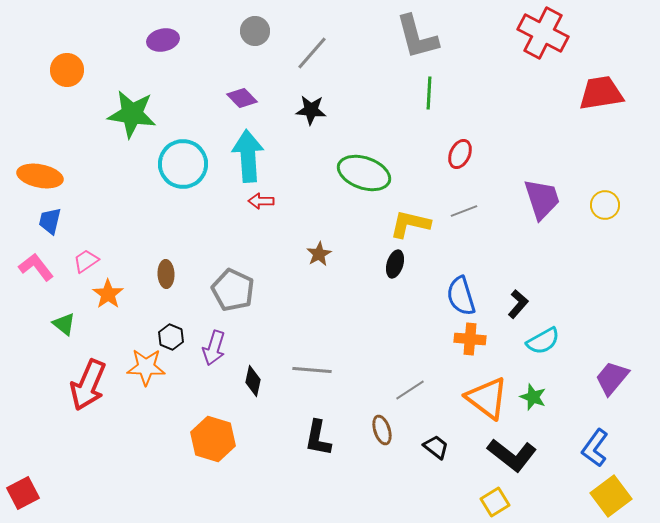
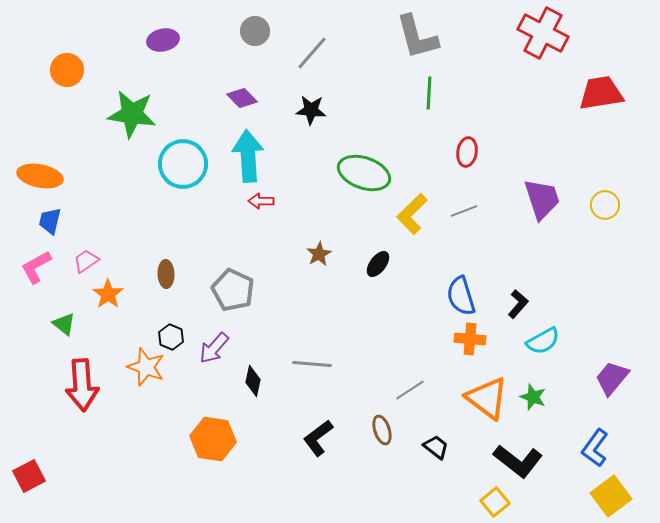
red ellipse at (460, 154): moved 7 px right, 2 px up; rotated 16 degrees counterclockwise
yellow L-shape at (410, 224): moved 2 px right, 10 px up; rotated 57 degrees counterclockwise
black ellipse at (395, 264): moved 17 px left; rotated 20 degrees clockwise
pink L-shape at (36, 267): rotated 81 degrees counterclockwise
purple arrow at (214, 348): rotated 24 degrees clockwise
orange star at (146, 367): rotated 18 degrees clockwise
gray line at (312, 370): moved 6 px up
red arrow at (88, 385): moved 6 px left; rotated 27 degrees counterclockwise
black L-shape at (318, 438): rotated 42 degrees clockwise
orange hexagon at (213, 439): rotated 9 degrees counterclockwise
black L-shape at (512, 455): moved 6 px right, 6 px down
red square at (23, 493): moved 6 px right, 17 px up
yellow square at (495, 502): rotated 8 degrees counterclockwise
